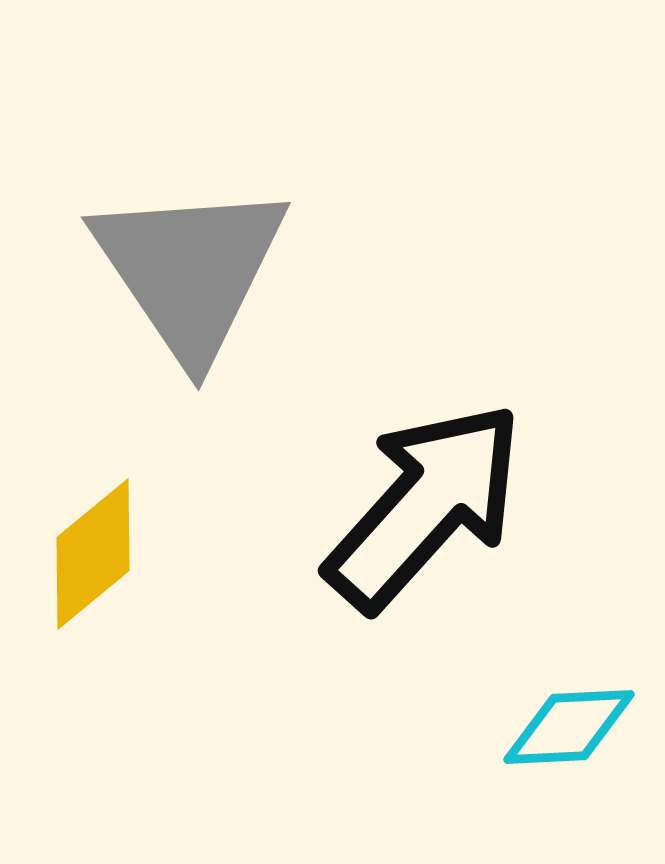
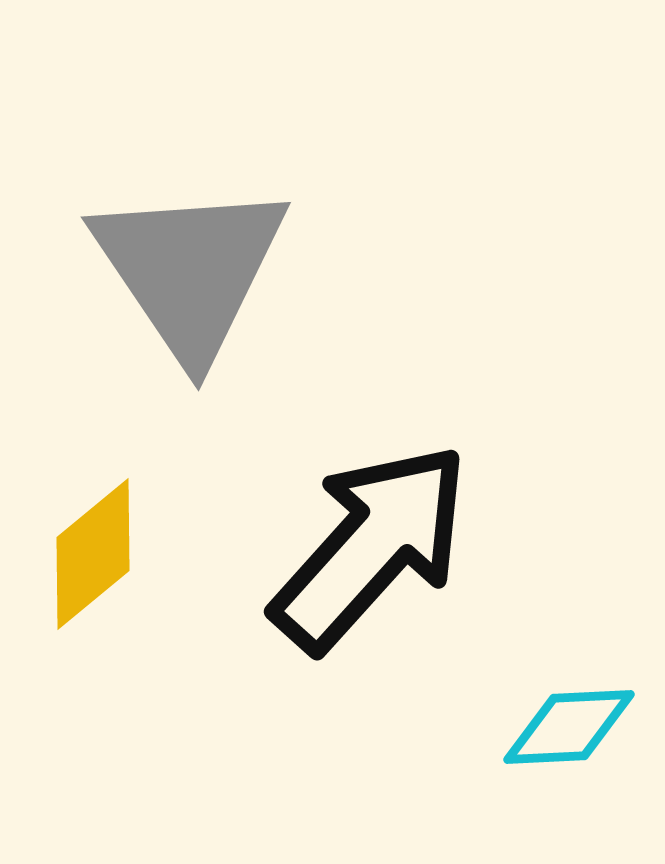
black arrow: moved 54 px left, 41 px down
